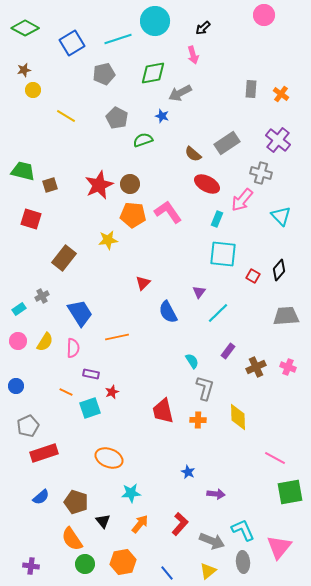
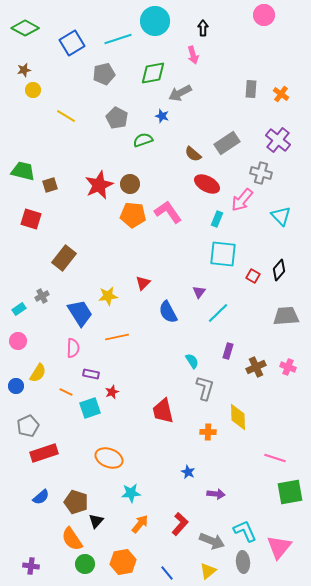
black arrow at (203, 28): rotated 133 degrees clockwise
yellow star at (108, 240): moved 56 px down
yellow semicircle at (45, 342): moved 7 px left, 31 px down
purple rectangle at (228, 351): rotated 21 degrees counterclockwise
orange cross at (198, 420): moved 10 px right, 12 px down
pink line at (275, 458): rotated 10 degrees counterclockwise
black triangle at (103, 521): moved 7 px left; rotated 21 degrees clockwise
cyan L-shape at (243, 530): moved 2 px right, 1 px down
